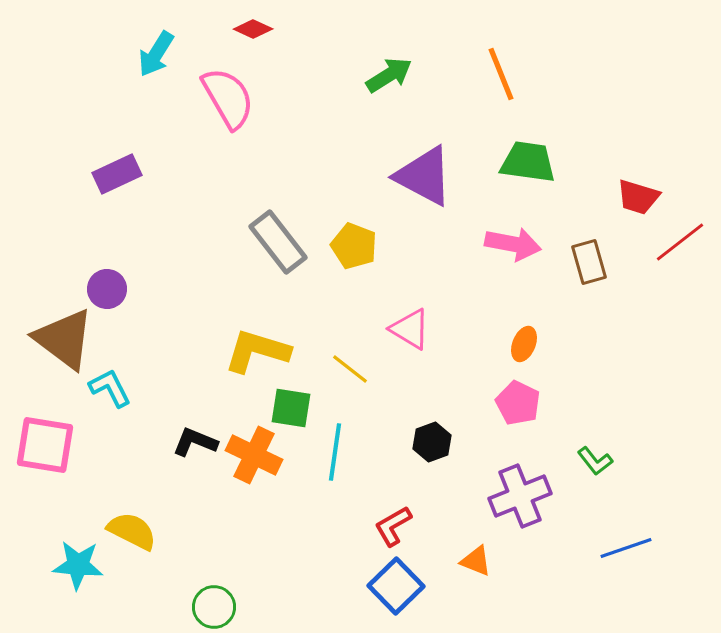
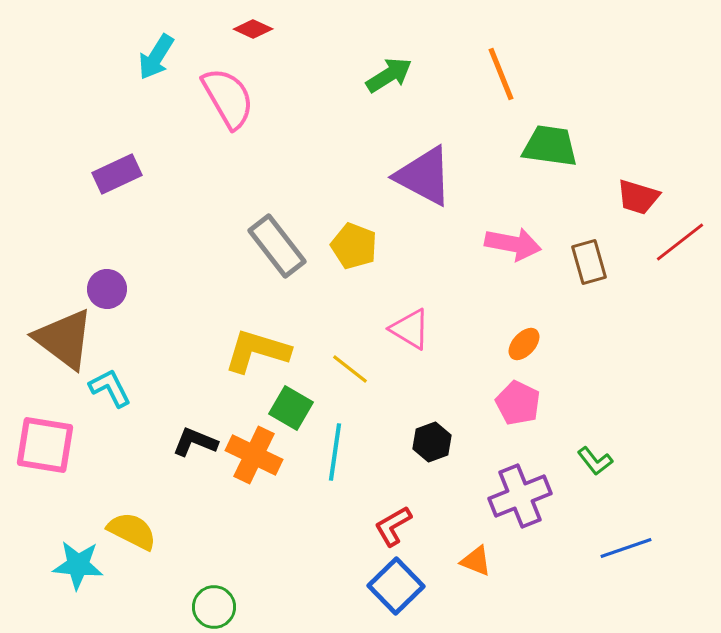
cyan arrow: moved 3 px down
green trapezoid: moved 22 px right, 16 px up
gray rectangle: moved 1 px left, 4 px down
orange ellipse: rotated 20 degrees clockwise
green square: rotated 21 degrees clockwise
